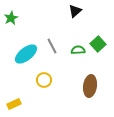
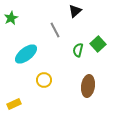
gray line: moved 3 px right, 16 px up
green semicircle: rotated 72 degrees counterclockwise
brown ellipse: moved 2 px left
